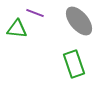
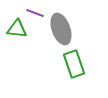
gray ellipse: moved 18 px left, 8 px down; rotated 20 degrees clockwise
